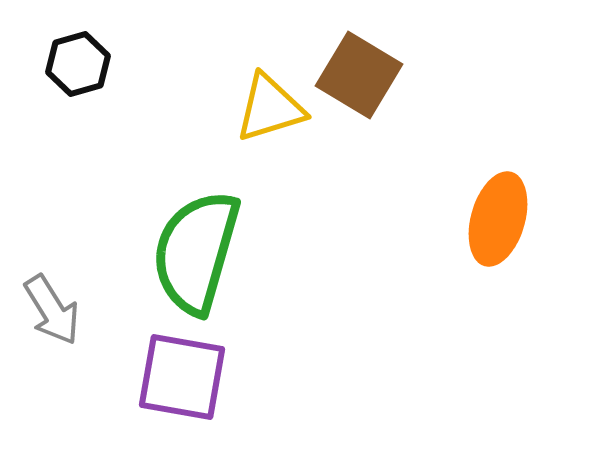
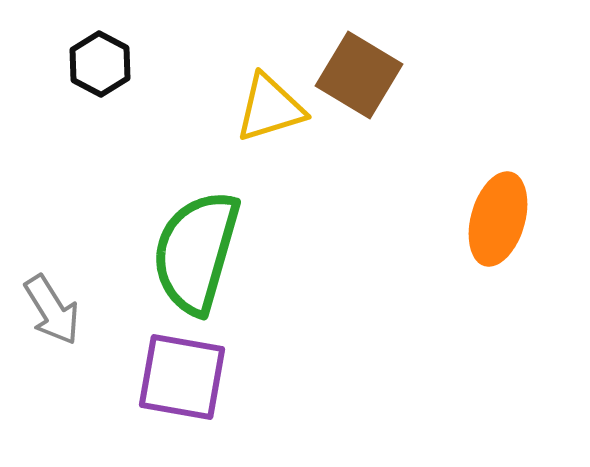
black hexagon: moved 22 px right; rotated 16 degrees counterclockwise
